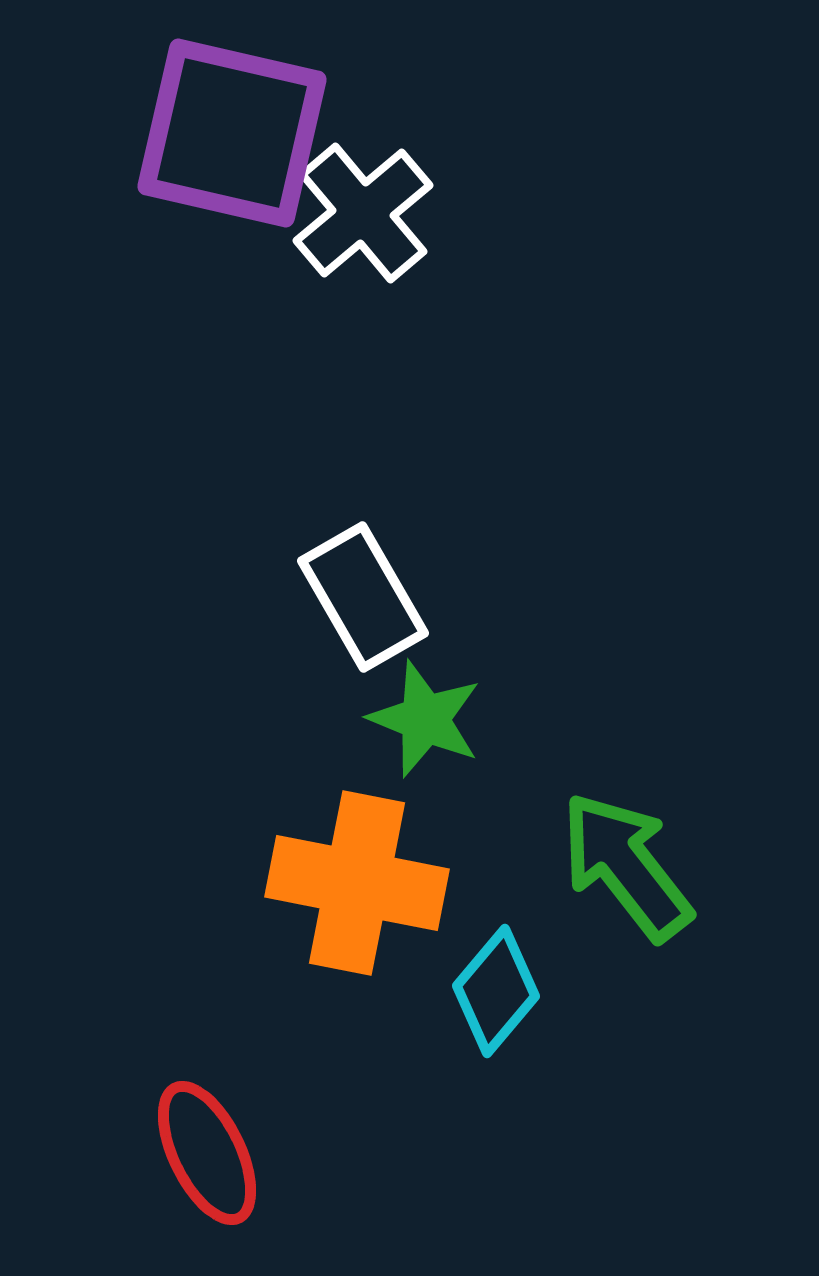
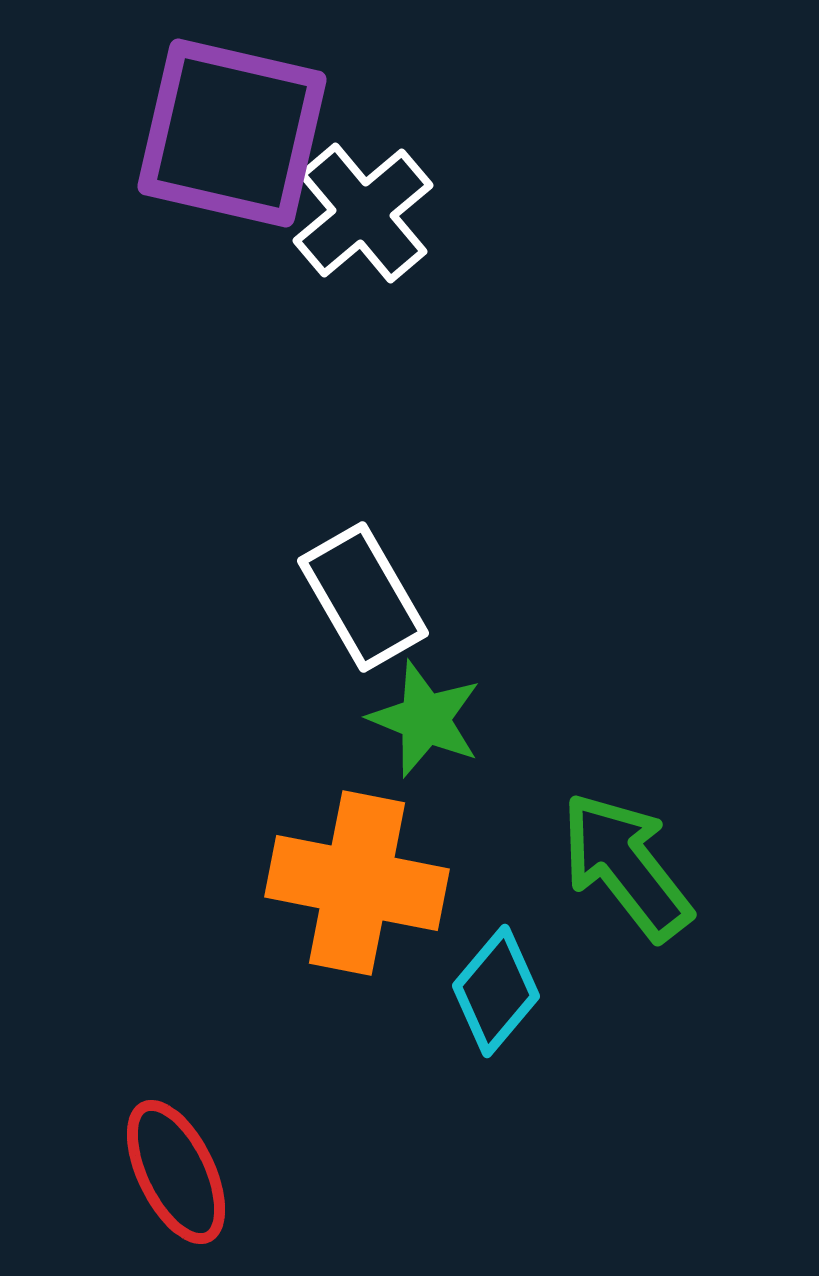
red ellipse: moved 31 px left, 19 px down
